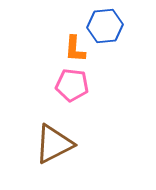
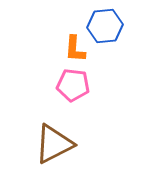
pink pentagon: moved 1 px right
